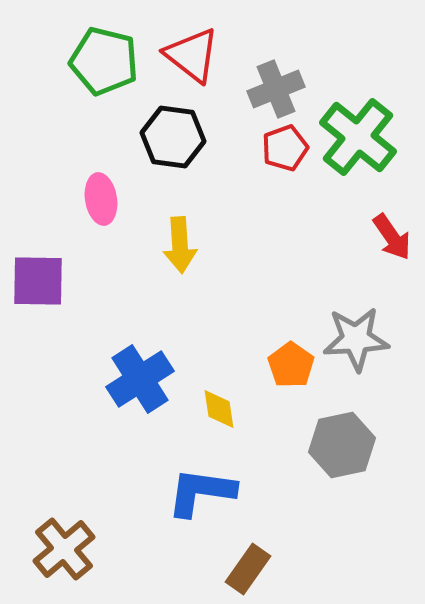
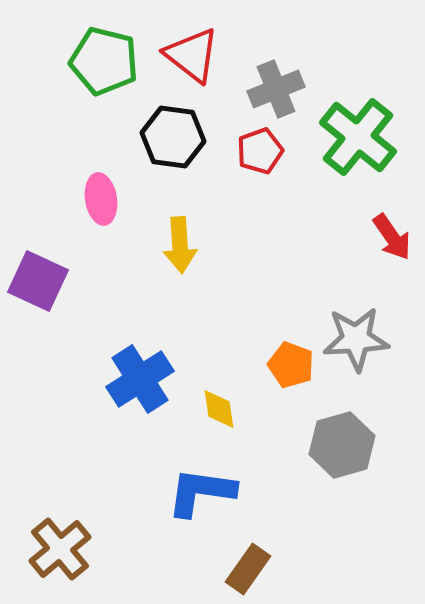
red pentagon: moved 25 px left, 3 px down
purple square: rotated 24 degrees clockwise
orange pentagon: rotated 15 degrees counterclockwise
gray hexagon: rotated 4 degrees counterclockwise
brown cross: moved 4 px left
